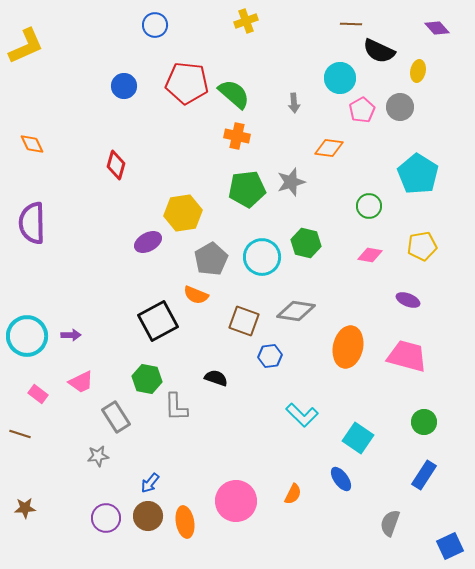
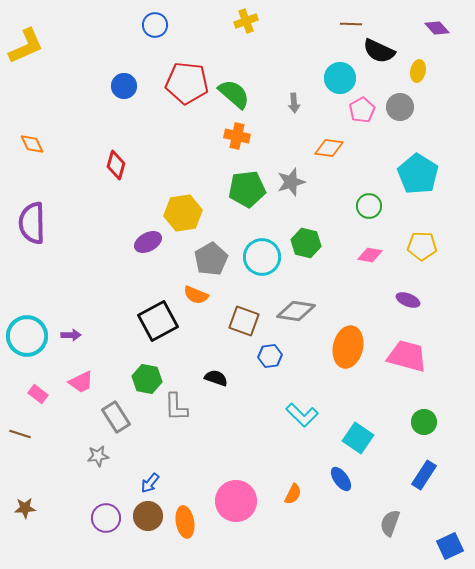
yellow pentagon at (422, 246): rotated 12 degrees clockwise
